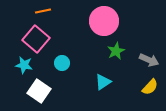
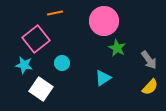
orange line: moved 12 px right, 2 px down
pink square: rotated 12 degrees clockwise
green star: moved 1 px right, 3 px up; rotated 18 degrees counterclockwise
gray arrow: rotated 30 degrees clockwise
cyan triangle: moved 4 px up
white square: moved 2 px right, 2 px up
